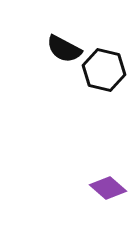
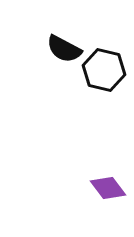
purple diamond: rotated 12 degrees clockwise
